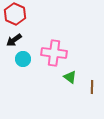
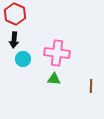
black arrow: rotated 49 degrees counterclockwise
pink cross: moved 3 px right
green triangle: moved 16 px left, 2 px down; rotated 32 degrees counterclockwise
brown line: moved 1 px left, 1 px up
